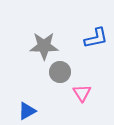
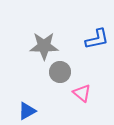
blue L-shape: moved 1 px right, 1 px down
pink triangle: rotated 18 degrees counterclockwise
